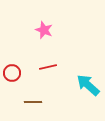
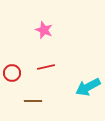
red line: moved 2 px left
cyan arrow: moved 2 px down; rotated 70 degrees counterclockwise
brown line: moved 1 px up
